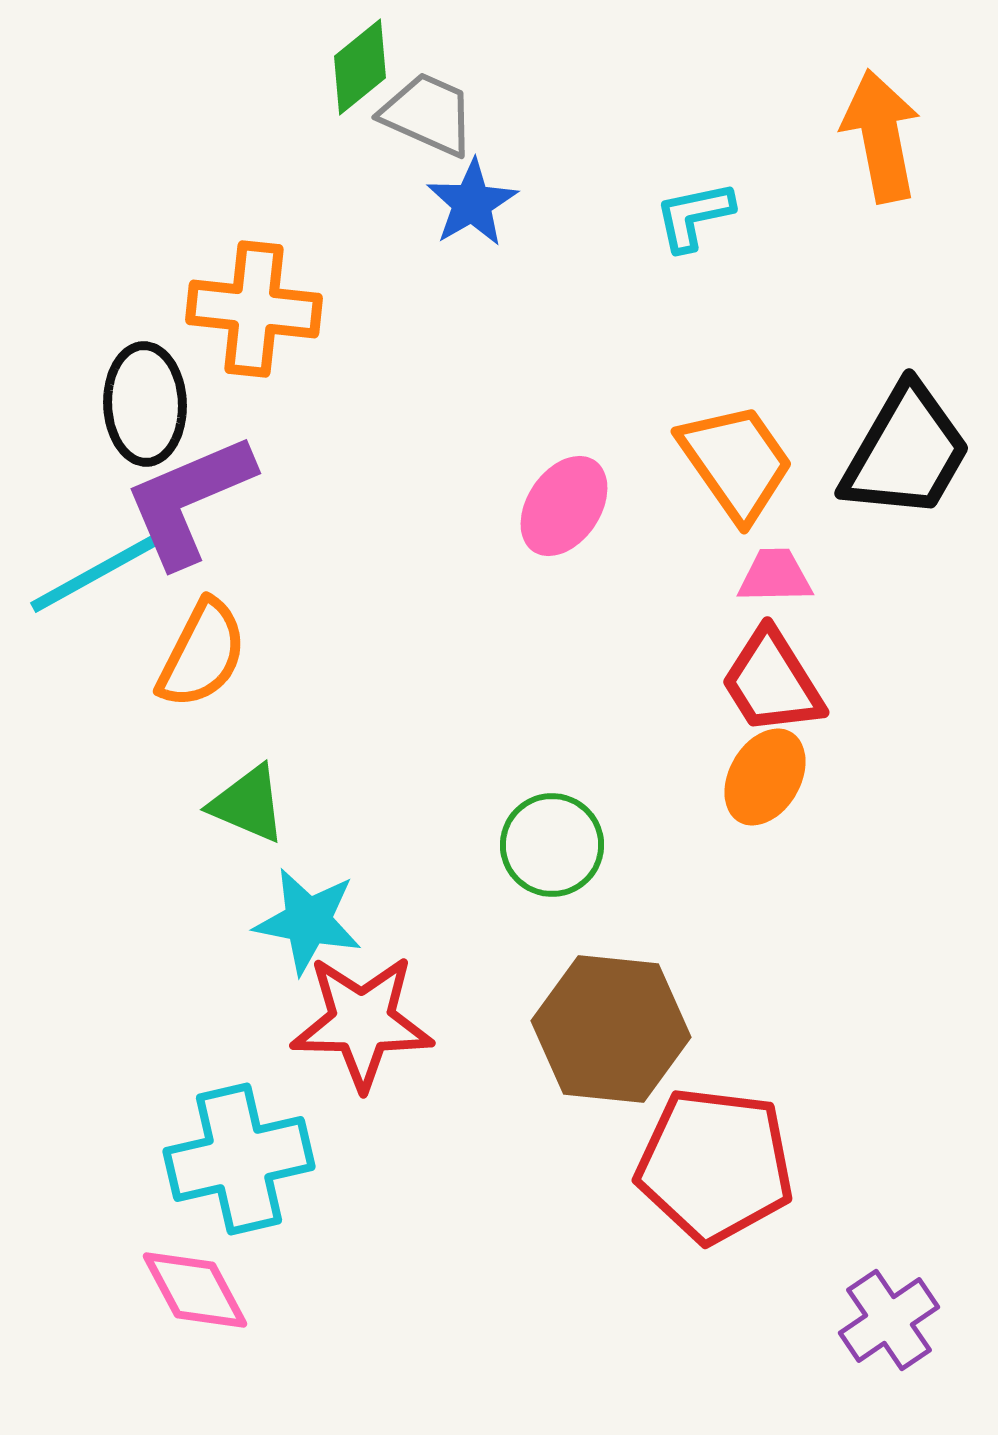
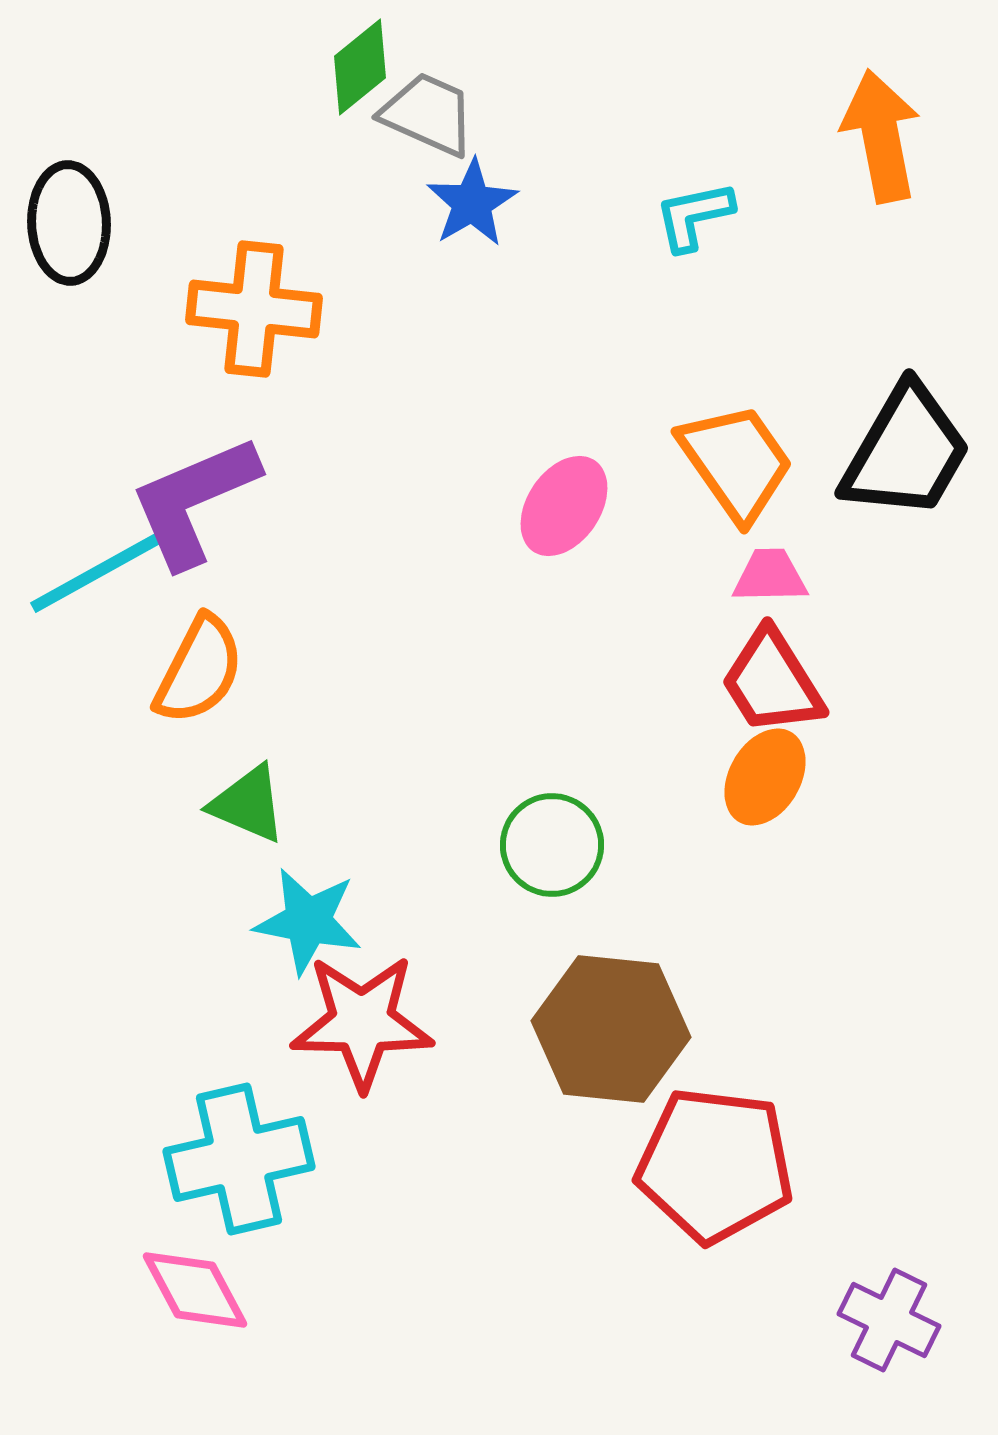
black ellipse: moved 76 px left, 181 px up
purple L-shape: moved 5 px right, 1 px down
pink trapezoid: moved 5 px left
orange semicircle: moved 3 px left, 16 px down
purple cross: rotated 30 degrees counterclockwise
